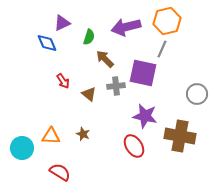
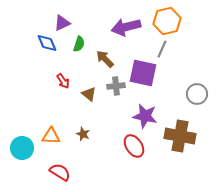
green semicircle: moved 10 px left, 7 px down
